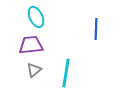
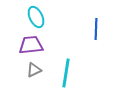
gray triangle: rotated 14 degrees clockwise
